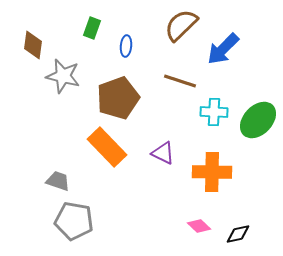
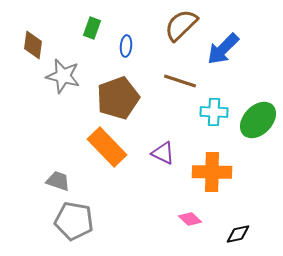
pink diamond: moved 9 px left, 7 px up
